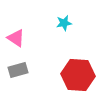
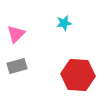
pink triangle: moved 4 px up; rotated 42 degrees clockwise
gray rectangle: moved 1 px left, 4 px up
